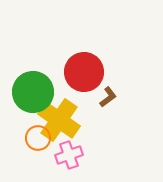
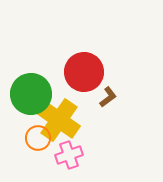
green circle: moved 2 px left, 2 px down
